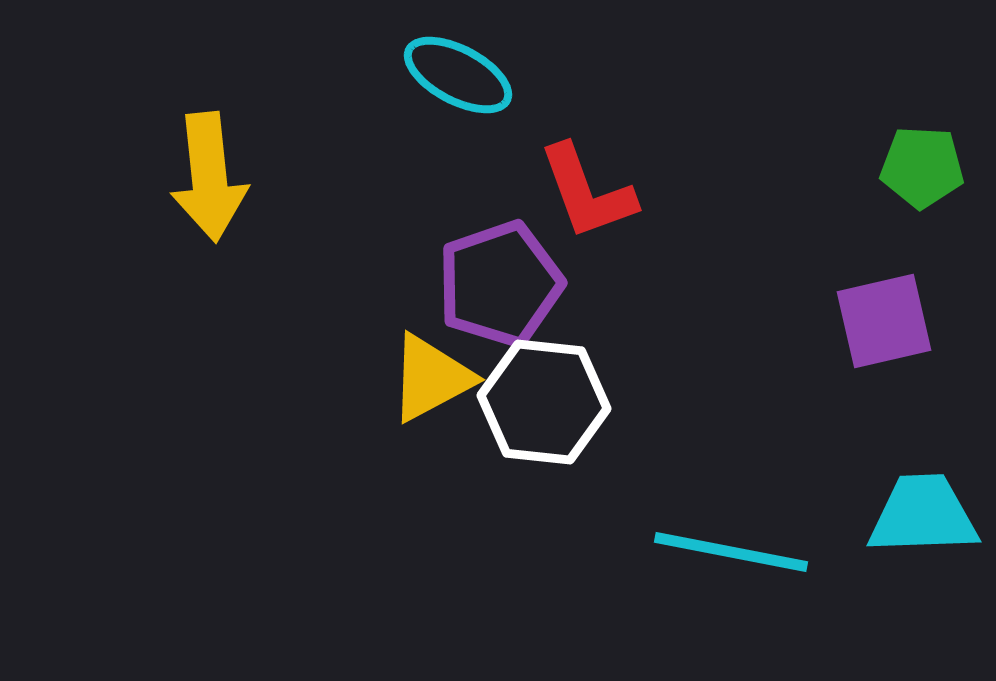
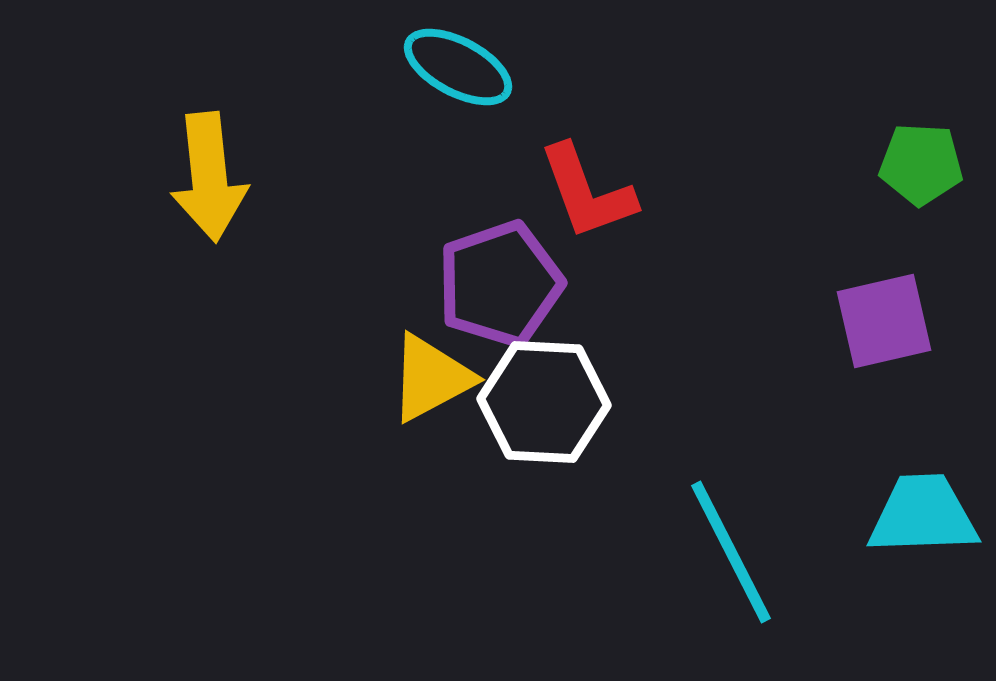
cyan ellipse: moved 8 px up
green pentagon: moved 1 px left, 3 px up
white hexagon: rotated 3 degrees counterclockwise
cyan line: rotated 52 degrees clockwise
